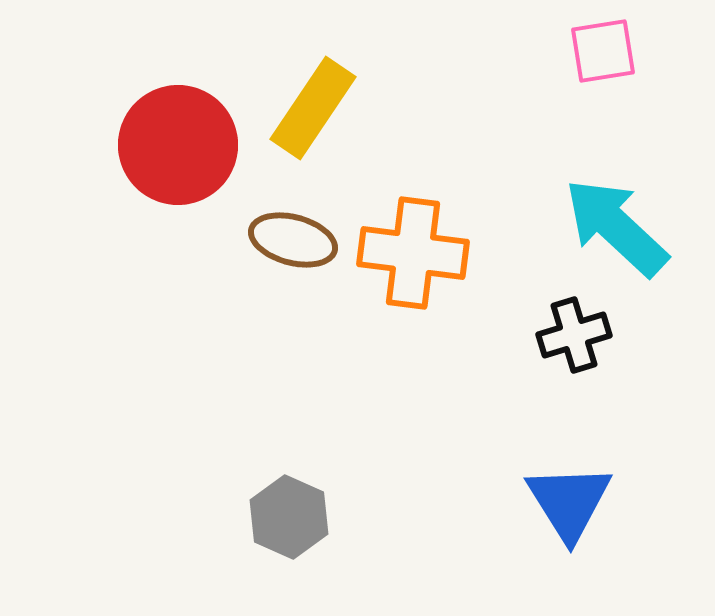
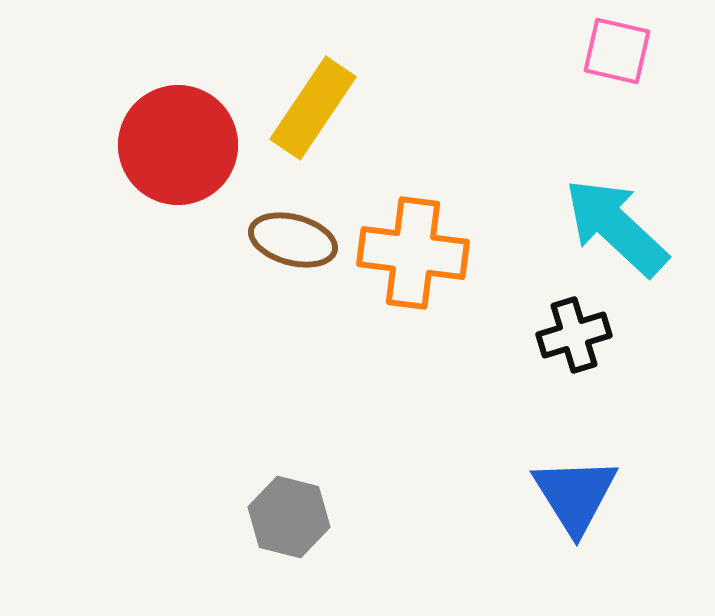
pink square: moved 14 px right; rotated 22 degrees clockwise
blue triangle: moved 6 px right, 7 px up
gray hexagon: rotated 10 degrees counterclockwise
